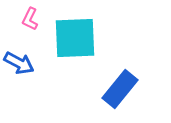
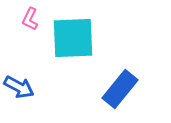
cyan square: moved 2 px left
blue arrow: moved 24 px down
